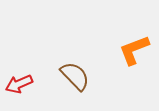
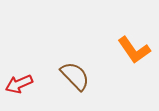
orange L-shape: rotated 104 degrees counterclockwise
